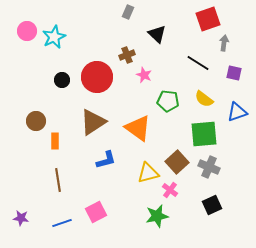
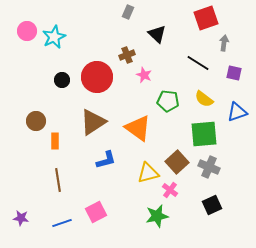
red square: moved 2 px left, 1 px up
